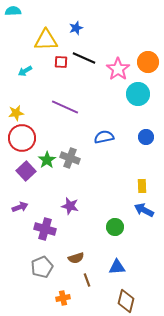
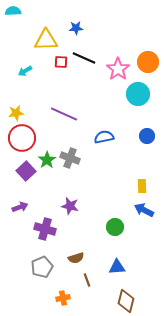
blue star: rotated 16 degrees clockwise
purple line: moved 1 px left, 7 px down
blue circle: moved 1 px right, 1 px up
